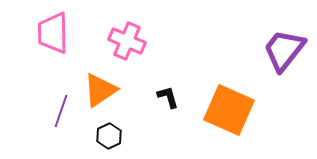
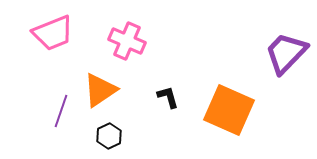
pink trapezoid: rotated 111 degrees counterclockwise
purple trapezoid: moved 2 px right, 3 px down; rotated 6 degrees clockwise
